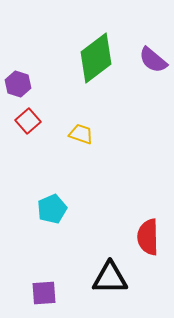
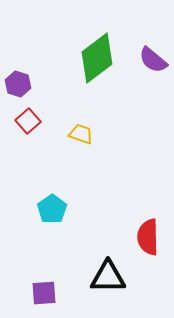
green diamond: moved 1 px right
cyan pentagon: rotated 12 degrees counterclockwise
black triangle: moved 2 px left, 1 px up
